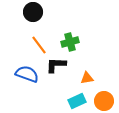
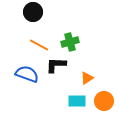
orange line: rotated 24 degrees counterclockwise
orange triangle: rotated 24 degrees counterclockwise
cyan rectangle: rotated 24 degrees clockwise
